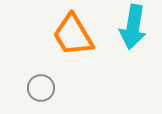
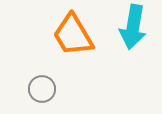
gray circle: moved 1 px right, 1 px down
